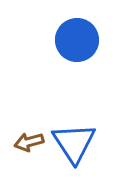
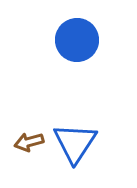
blue triangle: moved 1 px right; rotated 6 degrees clockwise
